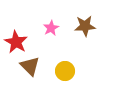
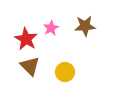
red star: moved 10 px right, 3 px up
yellow circle: moved 1 px down
